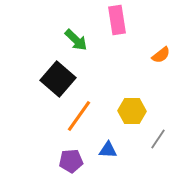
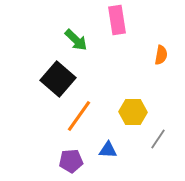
orange semicircle: rotated 42 degrees counterclockwise
yellow hexagon: moved 1 px right, 1 px down
